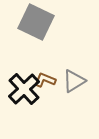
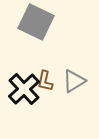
brown L-shape: moved 1 px down; rotated 100 degrees counterclockwise
